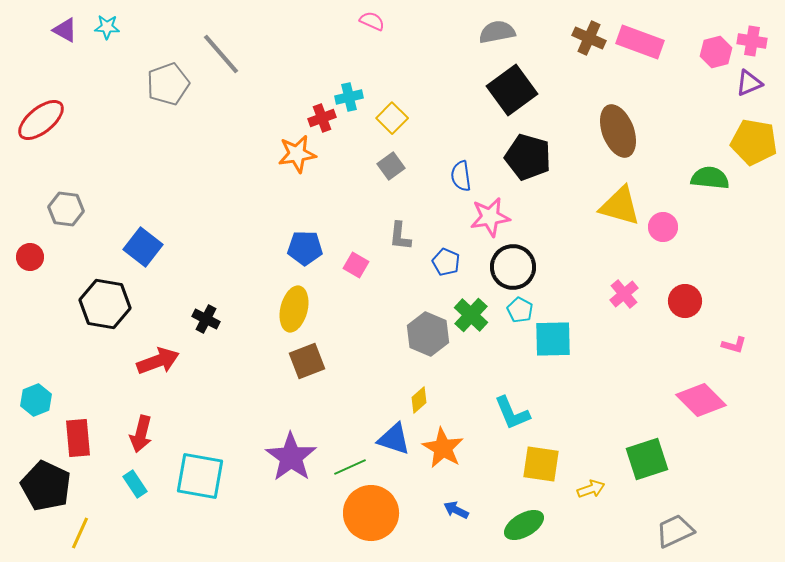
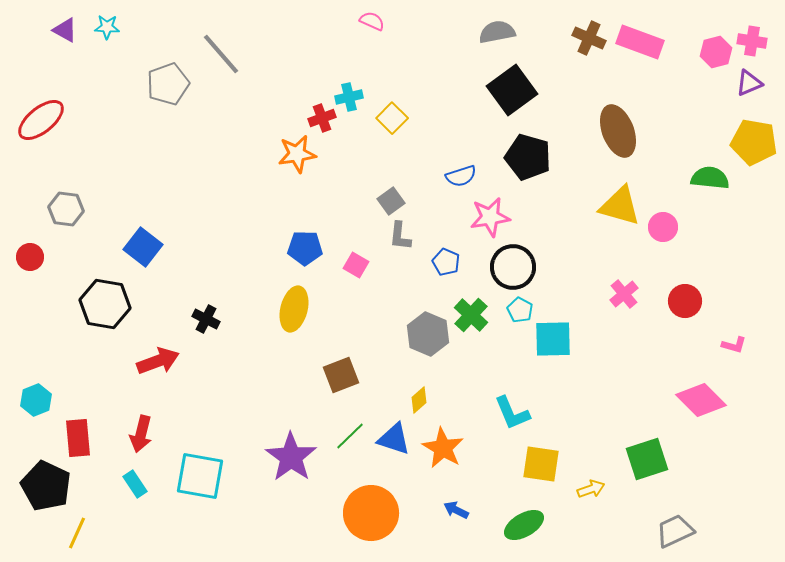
gray square at (391, 166): moved 35 px down
blue semicircle at (461, 176): rotated 100 degrees counterclockwise
brown square at (307, 361): moved 34 px right, 14 px down
green line at (350, 467): moved 31 px up; rotated 20 degrees counterclockwise
yellow line at (80, 533): moved 3 px left
